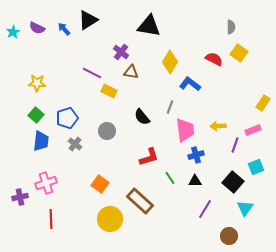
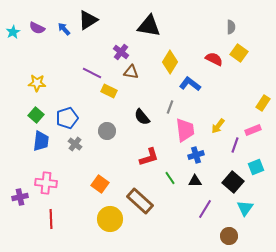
yellow arrow at (218, 126): rotated 49 degrees counterclockwise
pink cross at (46, 183): rotated 25 degrees clockwise
